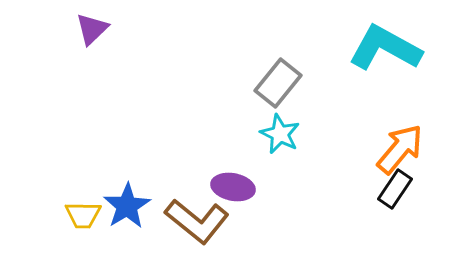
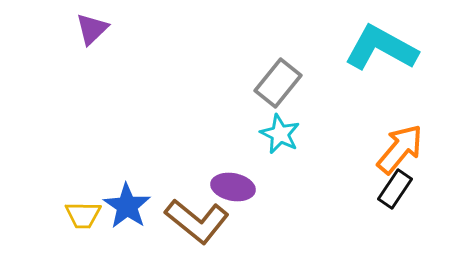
cyan L-shape: moved 4 px left
blue star: rotated 6 degrees counterclockwise
